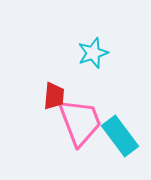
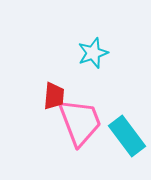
cyan rectangle: moved 7 px right
